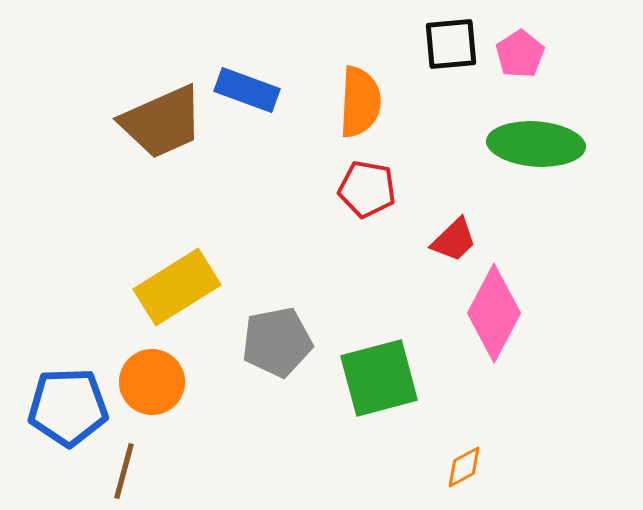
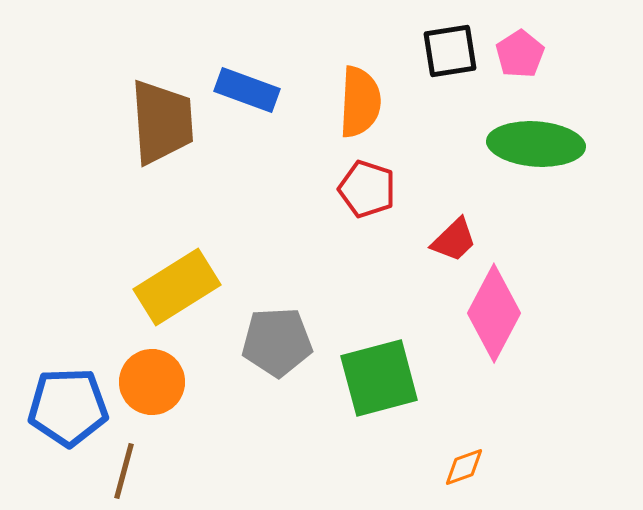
black square: moved 1 px left, 7 px down; rotated 4 degrees counterclockwise
brown trapezoid: rotated 70 degrees counterclockwise
red pentagon: rotated 8 degrees clockwise
gray pentagon: rotated 8 degrees clockwise
orange diamond: rotated 9 degrees clockwise
